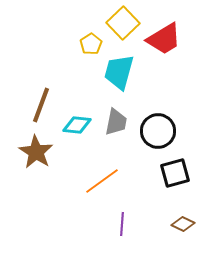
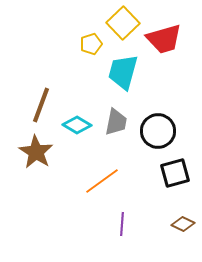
red trapezoid: rotated 15 degrees clockwise
yellow pentagon: rotated 15 degrees clockwise
cyan trapezoid: moved 4 px right
cyan diamond: rotated 24 degrees clockwise
